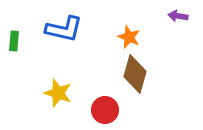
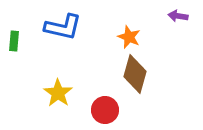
blue L-shape: moved 1 px left, 2 px up
yellow star: rotated 16 degrees clockwise
